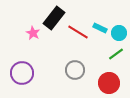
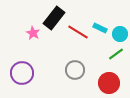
cyan circle: moved 1 px right, 1 px down
